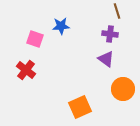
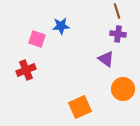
purple cross: moved 8 px right
pink square: moved 2 px right
red cross: rotated 30 degrees clockwise
